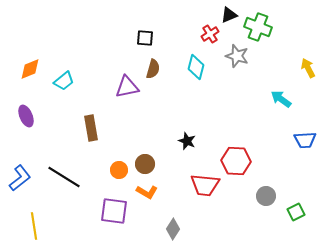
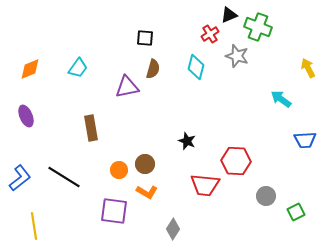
cyan trapezoid: moved 14 px right, 13 px up; rotated 15 degrees counterclockwise
